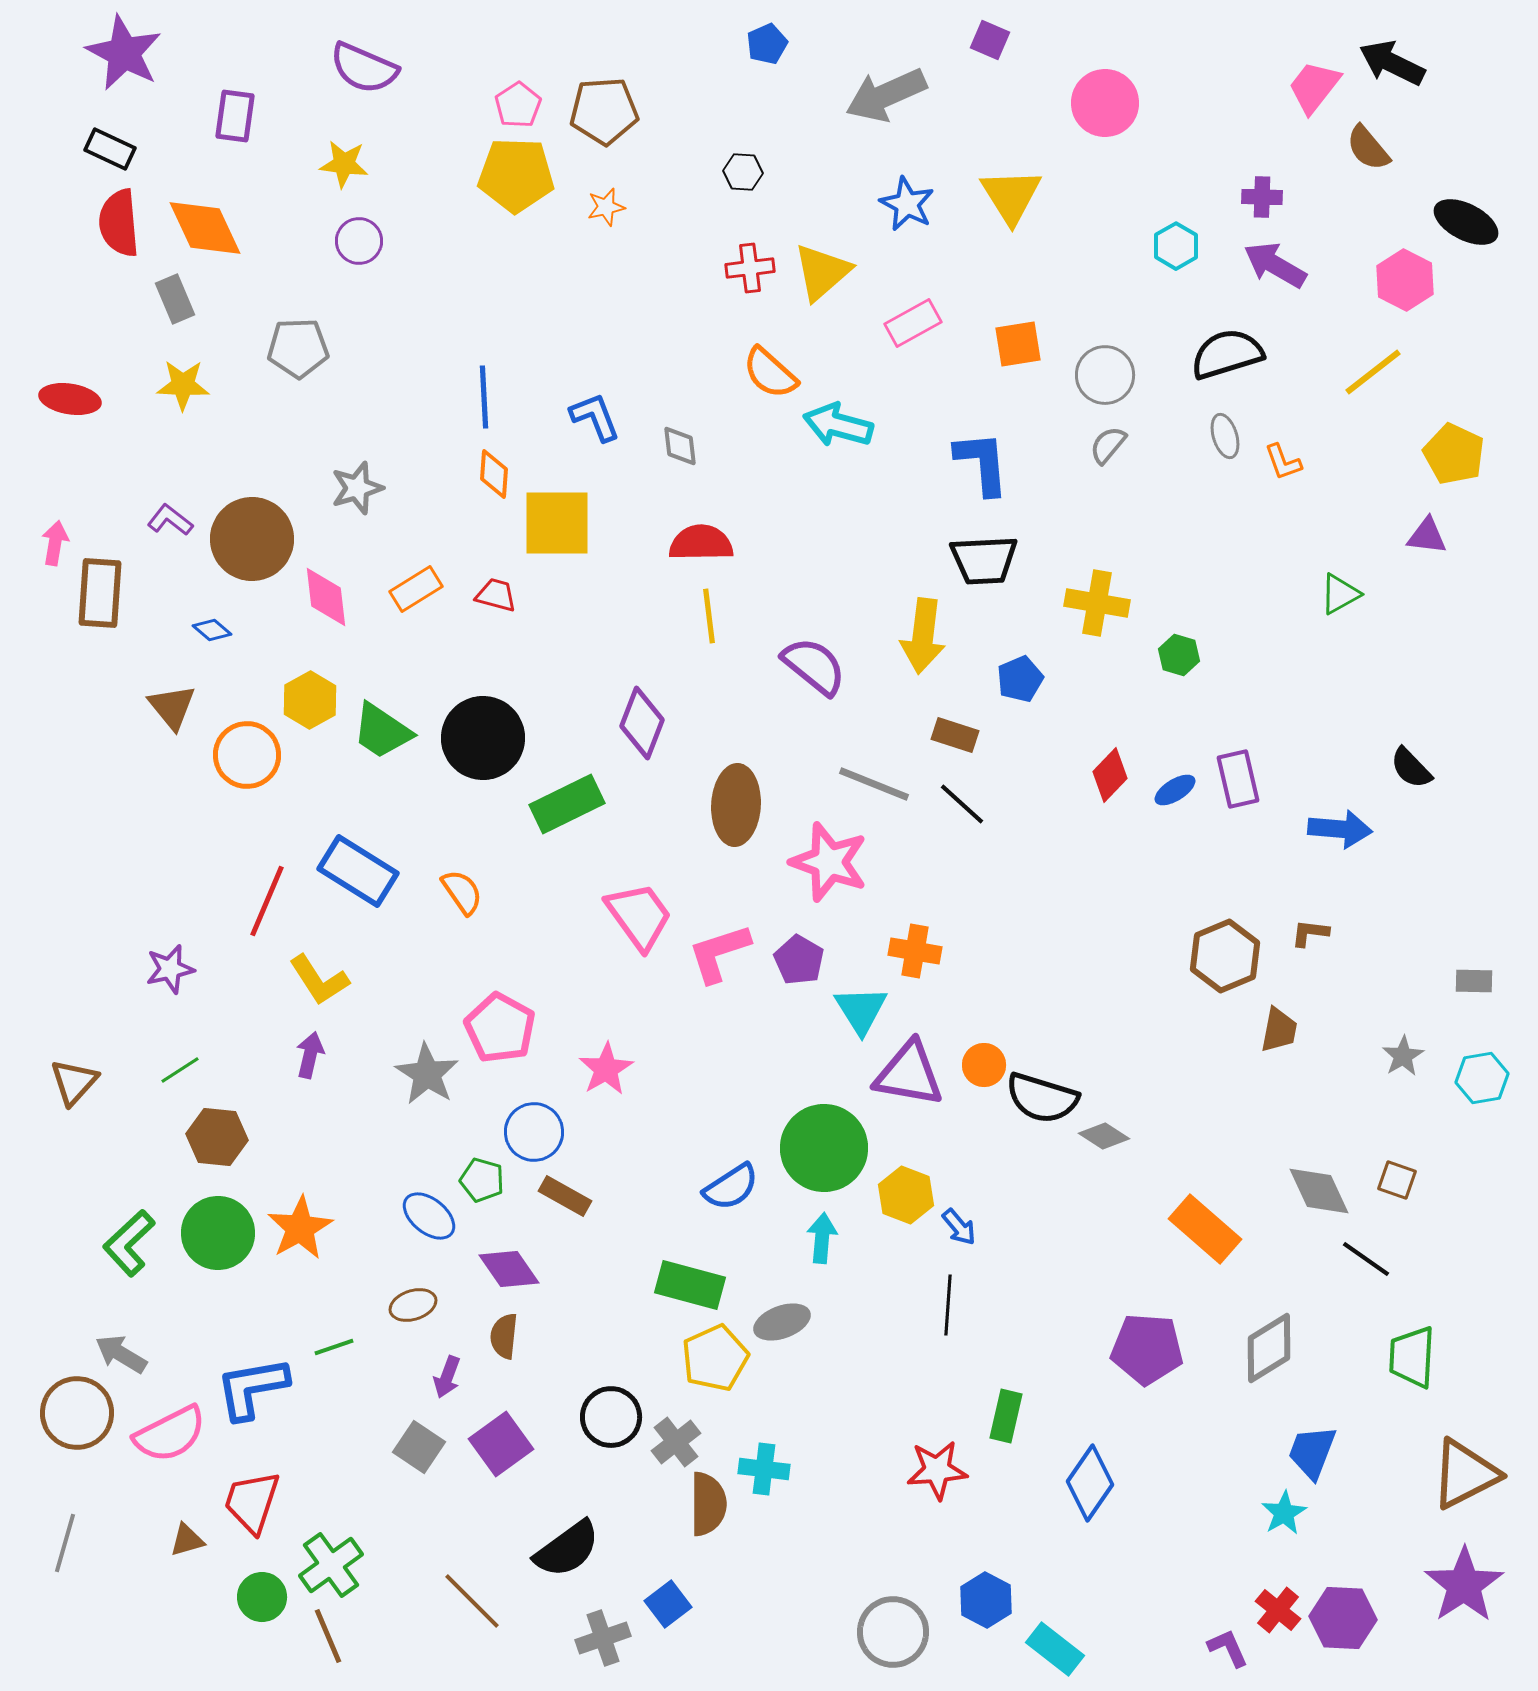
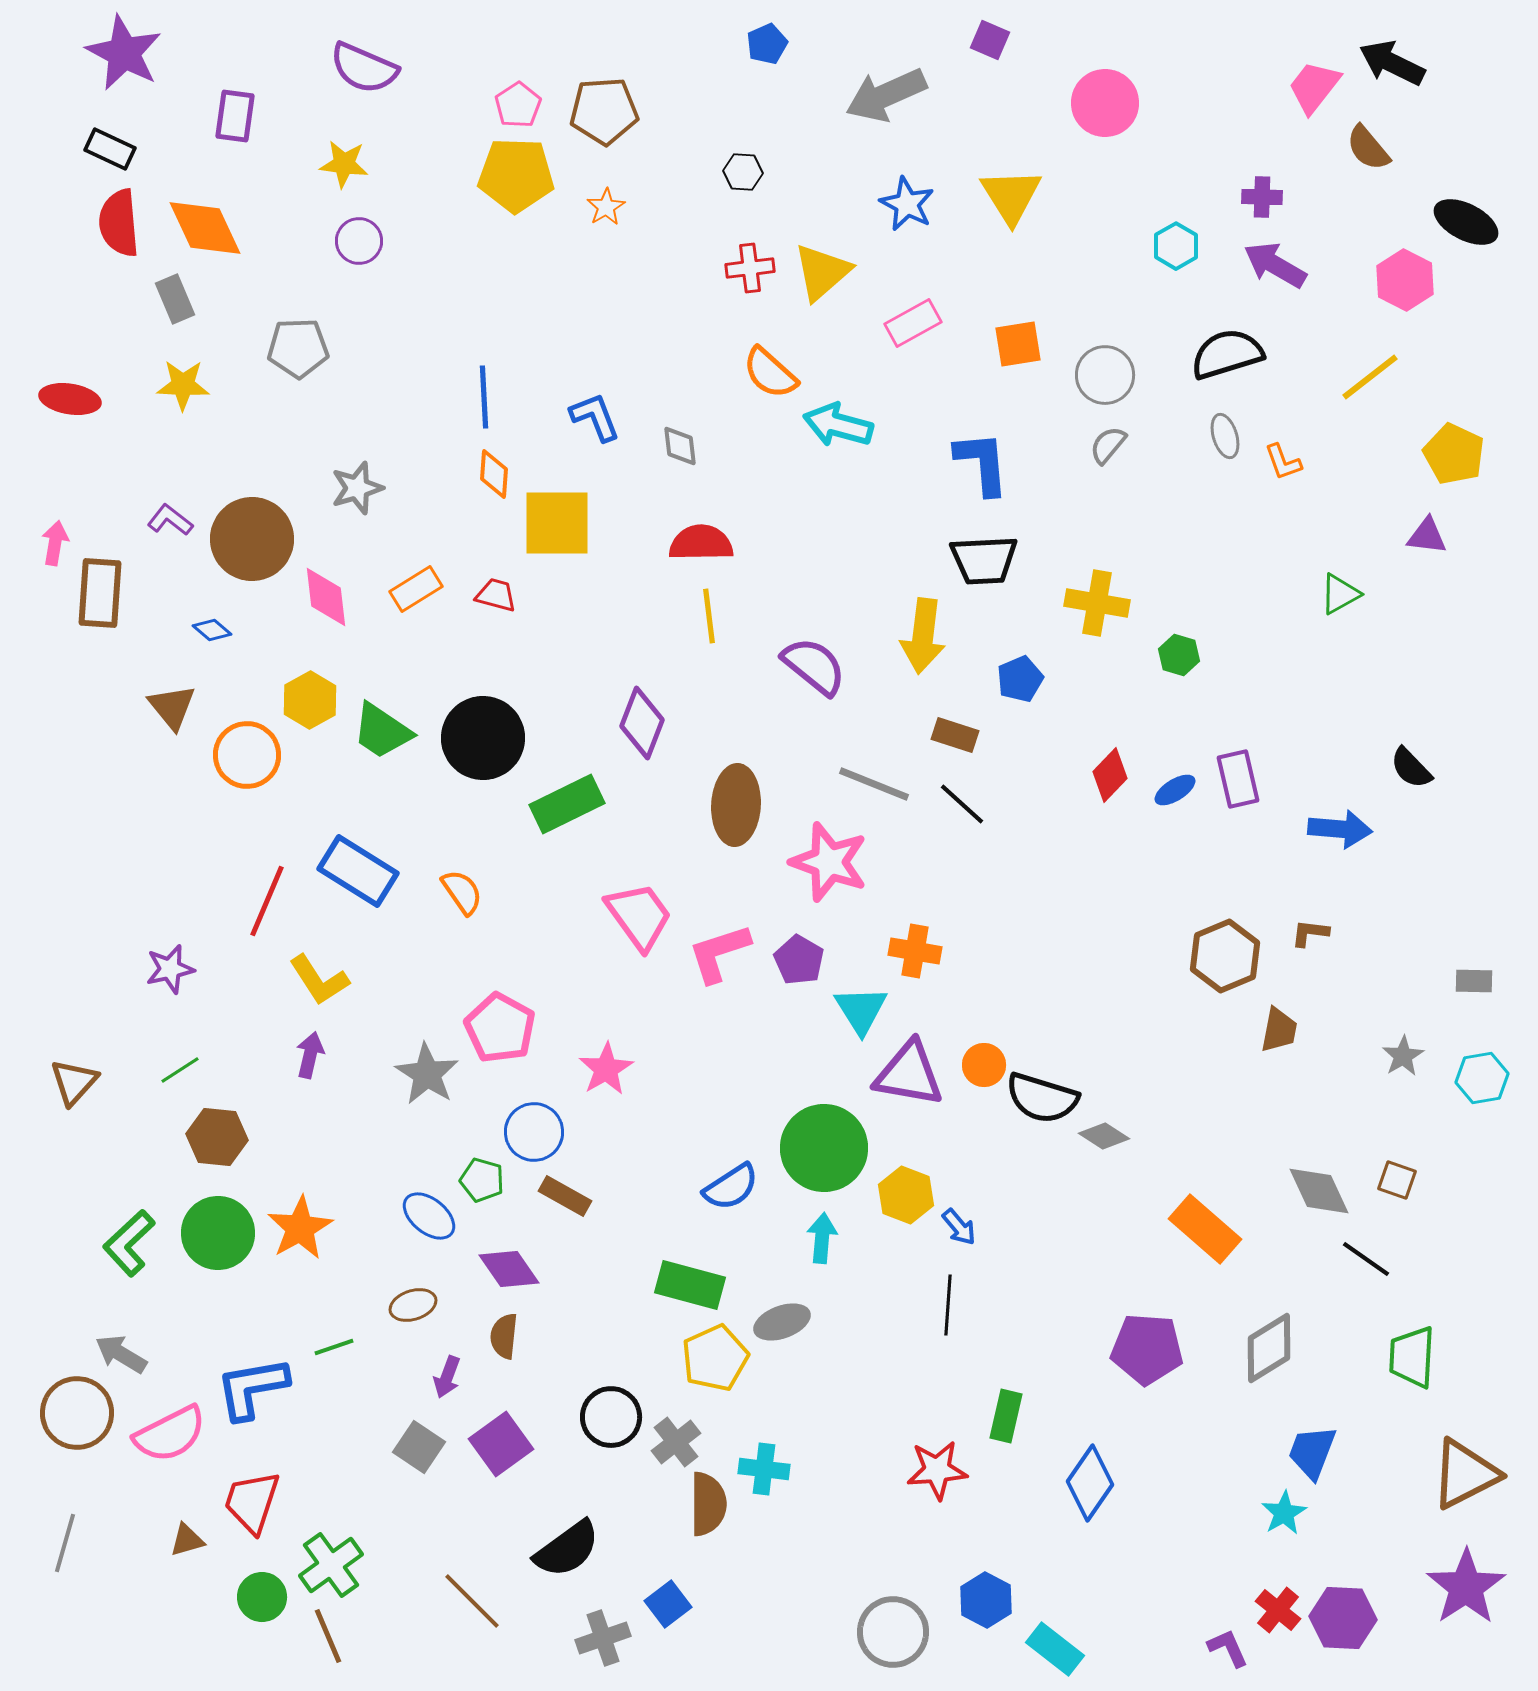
orange star at (606, 207): rotated 18 degrees counterclockwise
yellow line at (1373, 372): moved 3 px left, 5 px down
purple star at (1464, 1585): moved 2 px right, 2 px down
